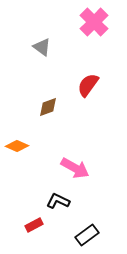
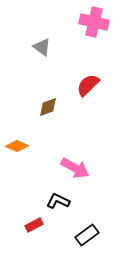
pink cross: rotated 32 degrees counterclockwise
red semicircle: rotated 10 degrees clockwise
